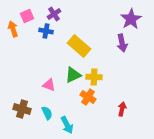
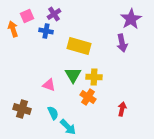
yellow rectangle: rotated 25 degrees counterclockwise
green triangle: rotated 36 degrees counterclockwise
cyan semicircle: moved 6 px right
cyan arrow: moved 1 px right, 2 px down; rotated 18 degrees counterclockwise
